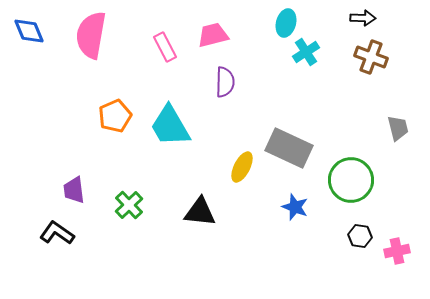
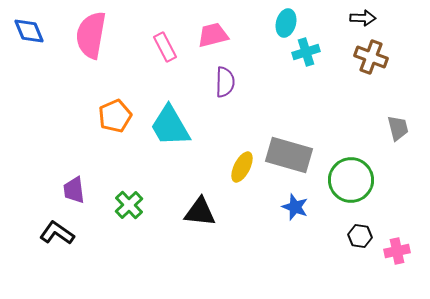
cyan cross: rotated 16 degrees clockwise
gray rectangle: moved 7 px down; rotated 9 degrees counterclockwise
